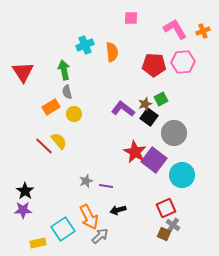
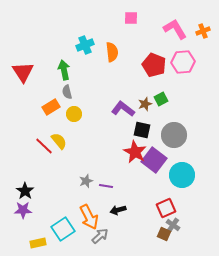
red pentagon: rotated 20 degrees clockwise
black square: moved 7 px left, 13 px down; rotated 24 degrees counterclockwise
gray circle: moved 2 px down
